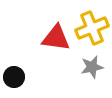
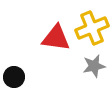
gray star: moved 2 px right, 1 px up
